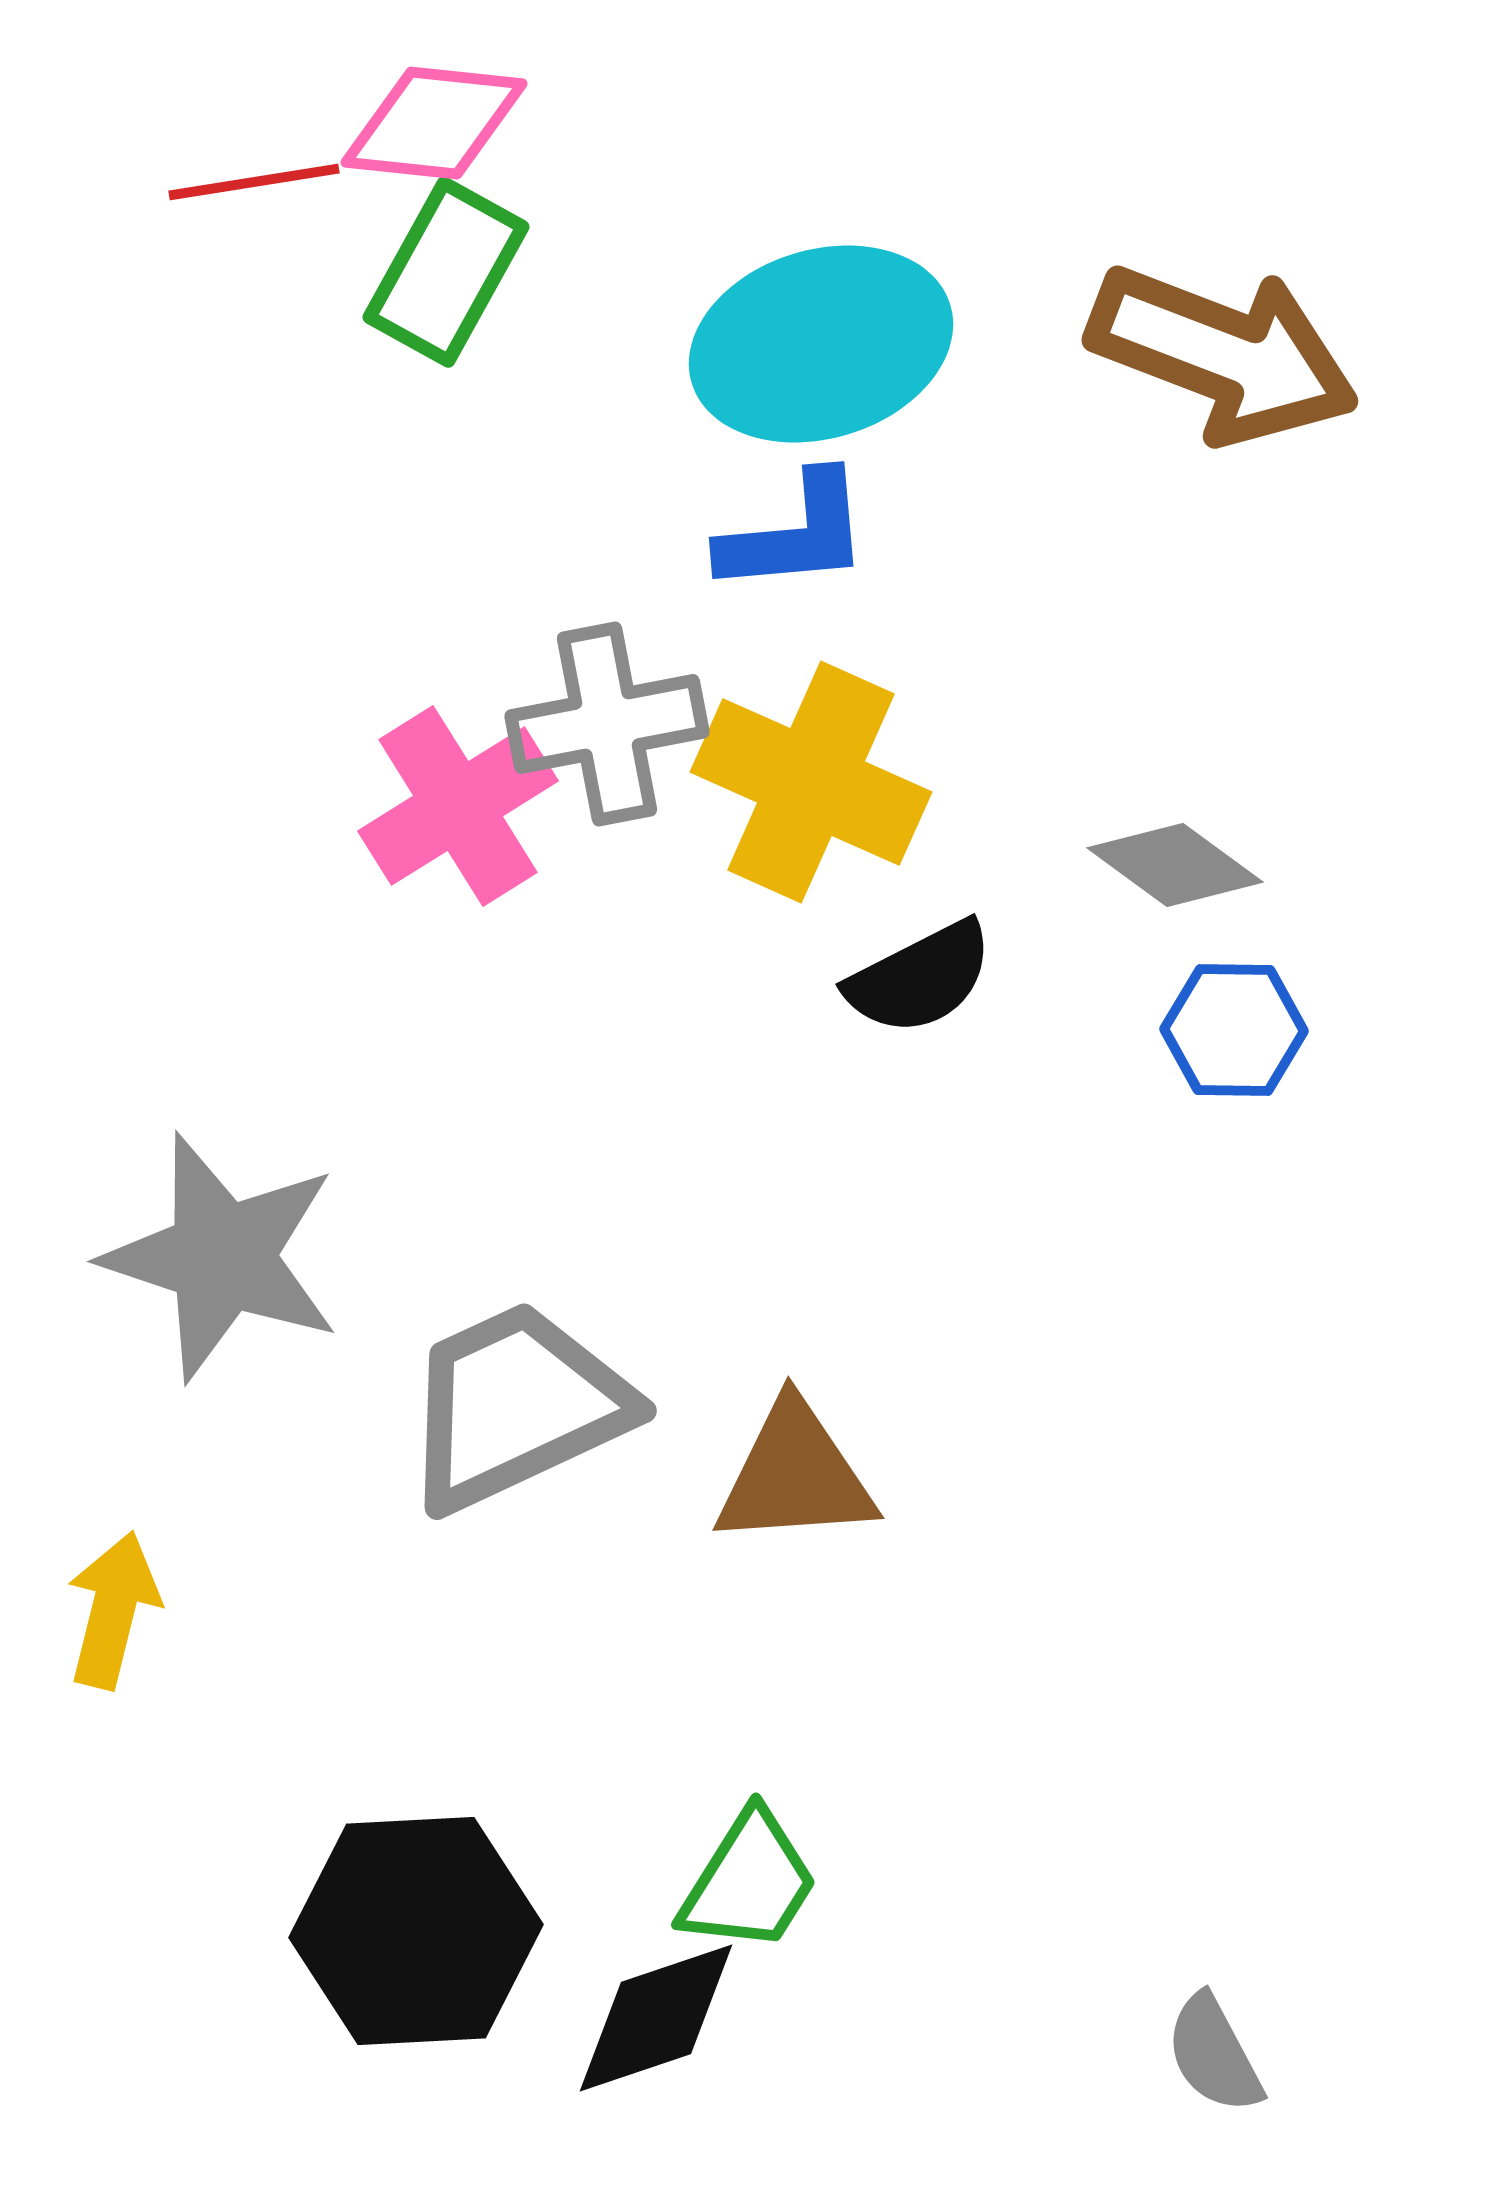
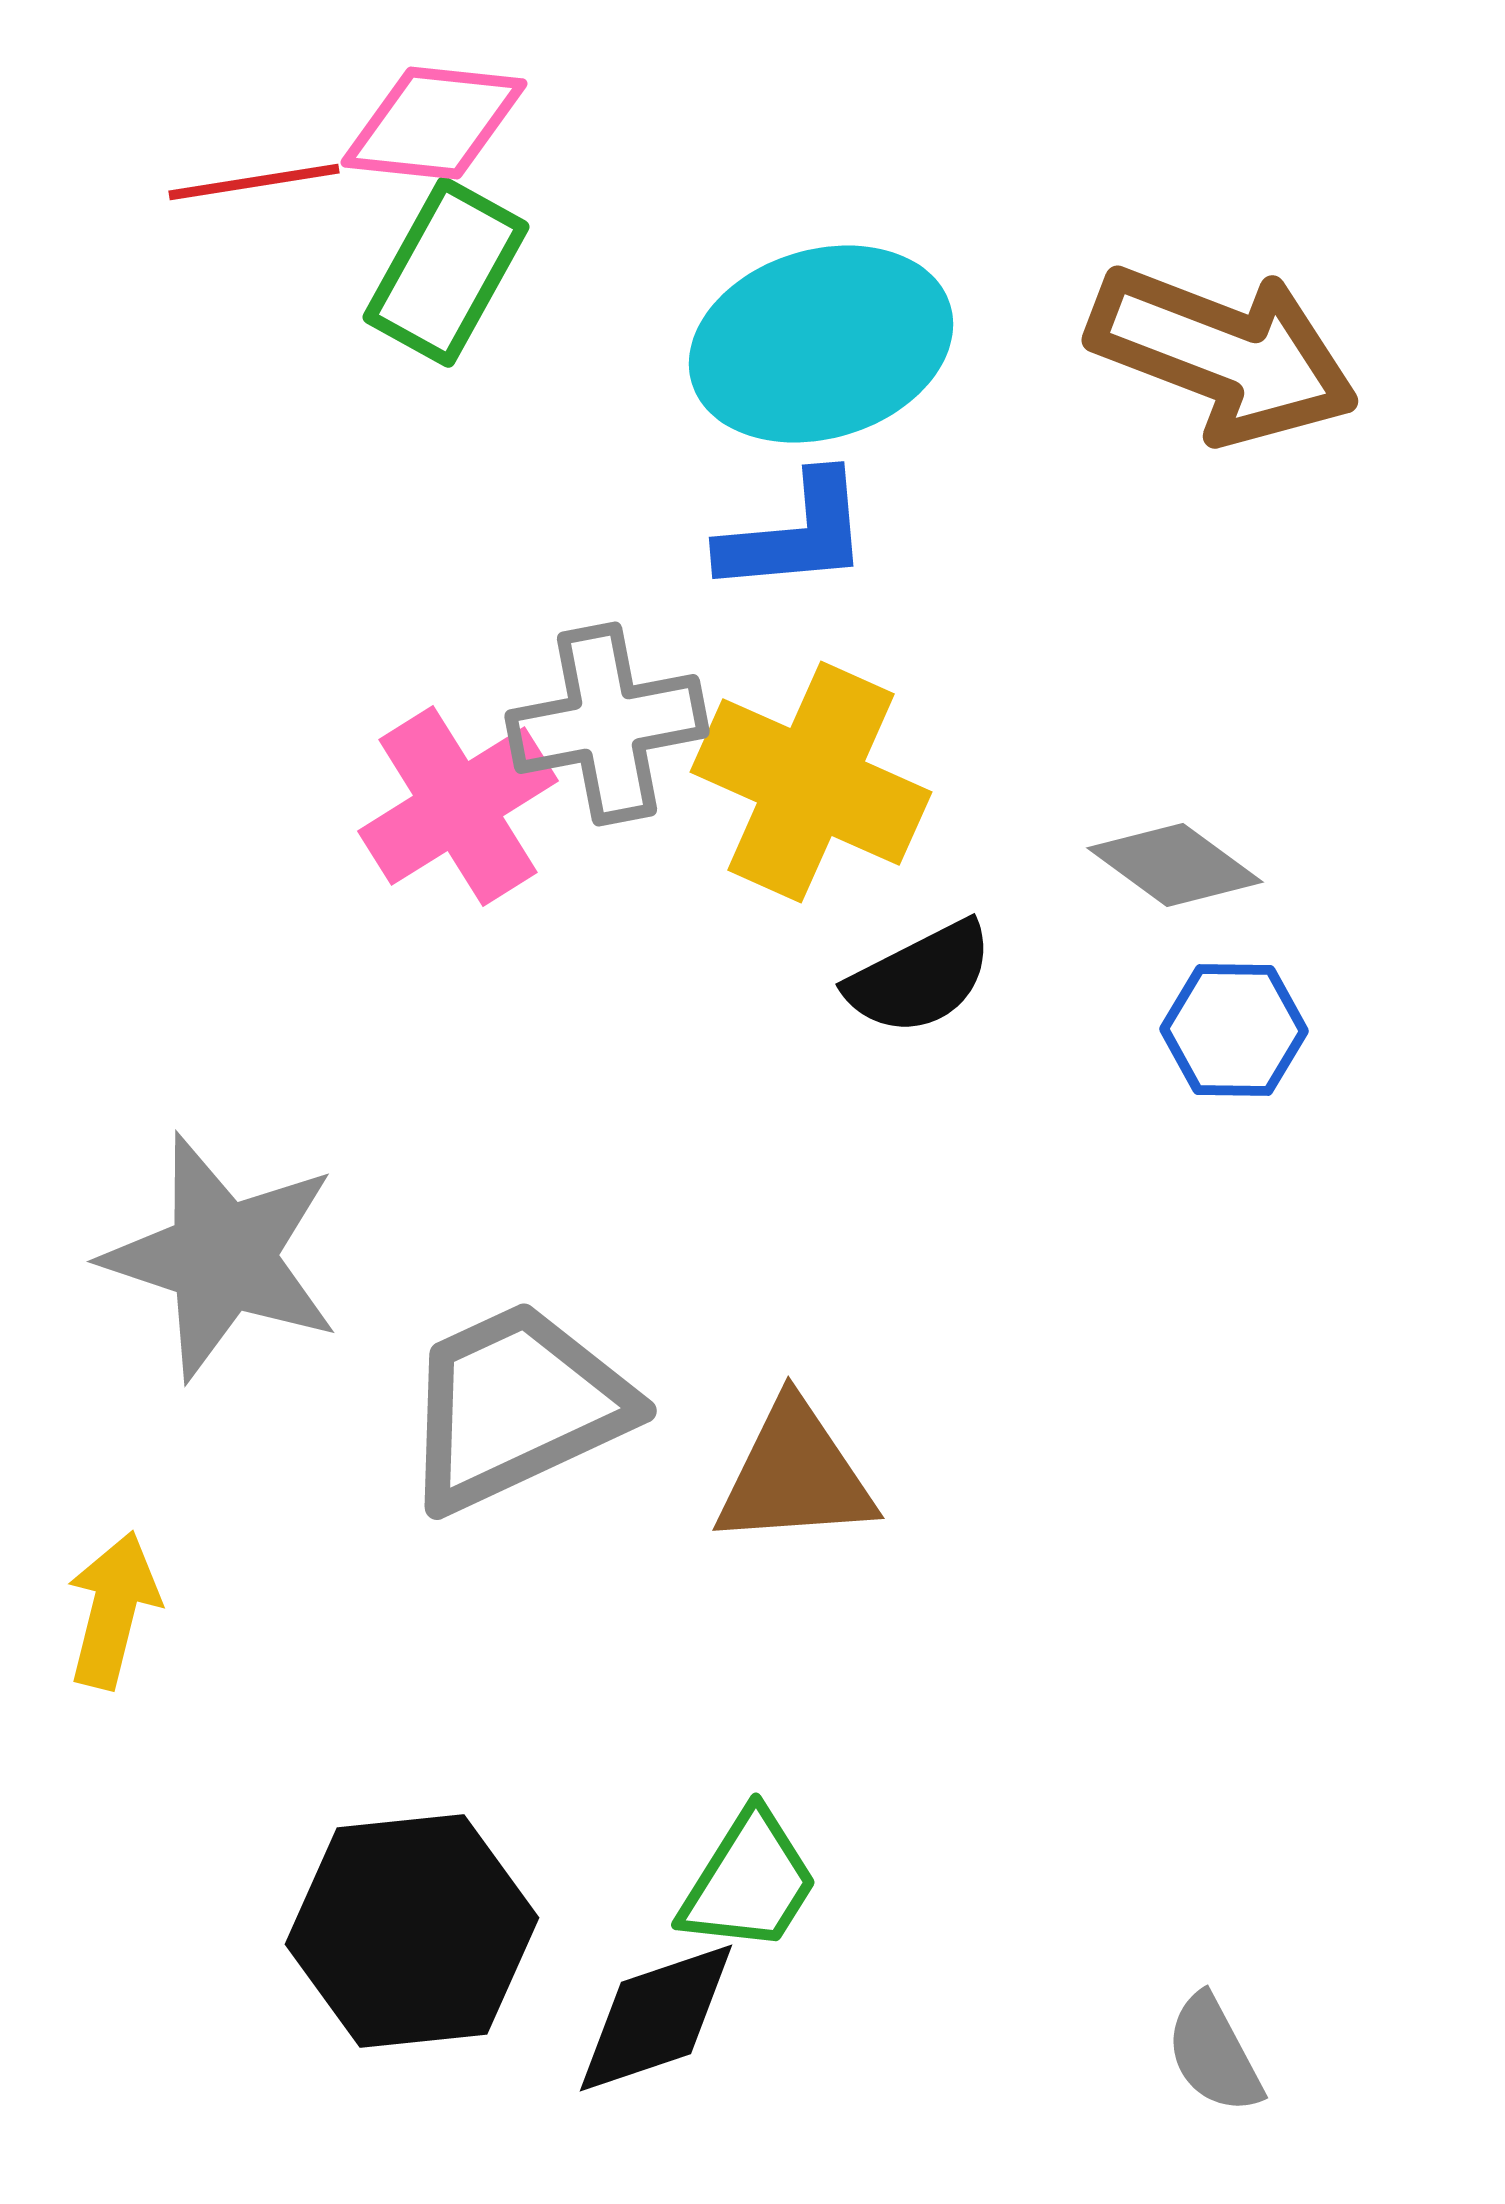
black hexagon: moved 4 px left; rotated 3 degrees counterclockwise
